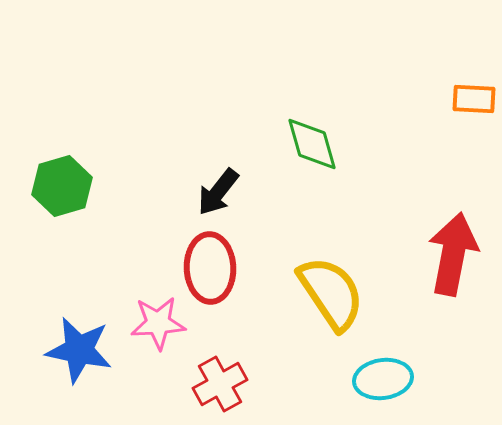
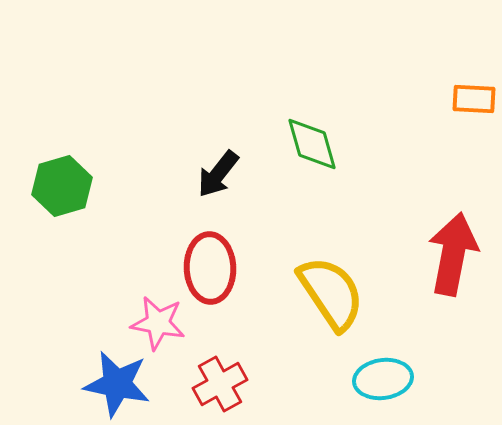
black arrow: moved 18 px up
pink star: rotated 14 degrees clockwise
blue star: moved 38 px right, 34 px down
